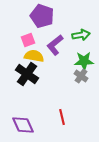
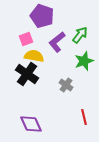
green arrow: moved 1 px left; rotated 42 degrees counterclockwise
pink square: moved 2 px left, 1 px up
purple L-shape: moved 2 px right, 3 px up
green star: rotated 18 degrees counterclockwise
gray cross: moved 15 px left, 9 px down
red line: moved 22 px right
purple diamond: moved 8 px right, 1 px up
